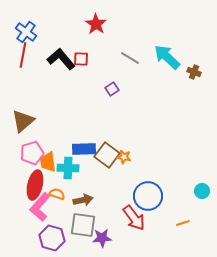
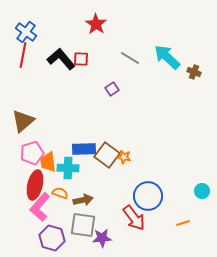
orange semicircle: moved 3 px right, 1 px up
